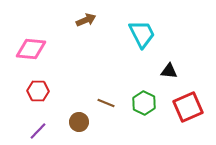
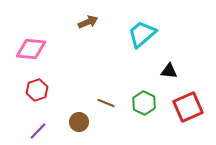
brown arrow: moved 2 px right, 2 px down
cyan trapezoid: rotated 104 degrees counterclockwise
red hexagon: moved 1 px left, 1 px up; rotated 20 degrees counterclockwise
